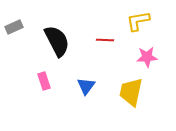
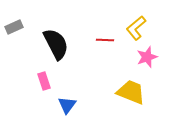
yellow L-shape: moved 2 px left, 7 px down; rotated 30 degrees counterclockwise
black semicircle: moved 1 px left, 3 px down
pink star: rotated 15 degrees counterclockwise
blue triangle: moved 19 px left, 19 px down
yellow trapezoid: rotated 100 degrees clockwise
